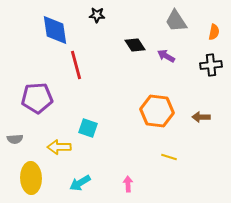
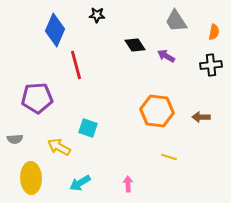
blue diamond: rotated 32 degrees clockwise
yellow arrow: rotated 30 degrees clockwise
